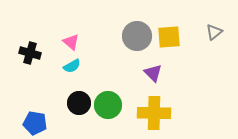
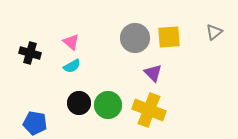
gray circle: moved 2 px left, 2 px down
yellow cross: moved 5 px left, 3 px up; rotated 20 degrees clockwise
